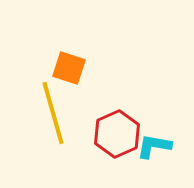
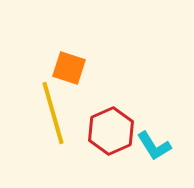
red hexagon: moved 6 px left, 3 px up
cyan L-shape: rotated 132 degrees counterclockwise
